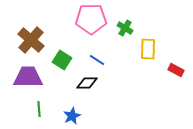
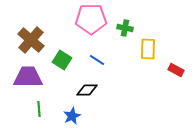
green cross: rotated 21 degrees counterclockwise
black diamond: moved 7 px down
